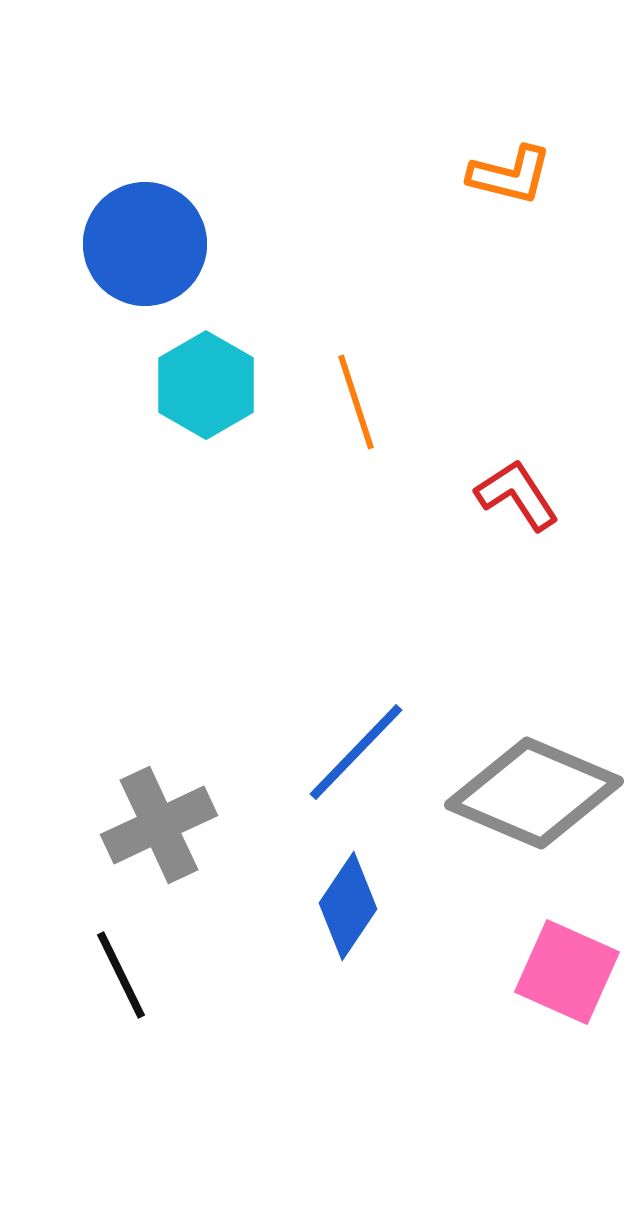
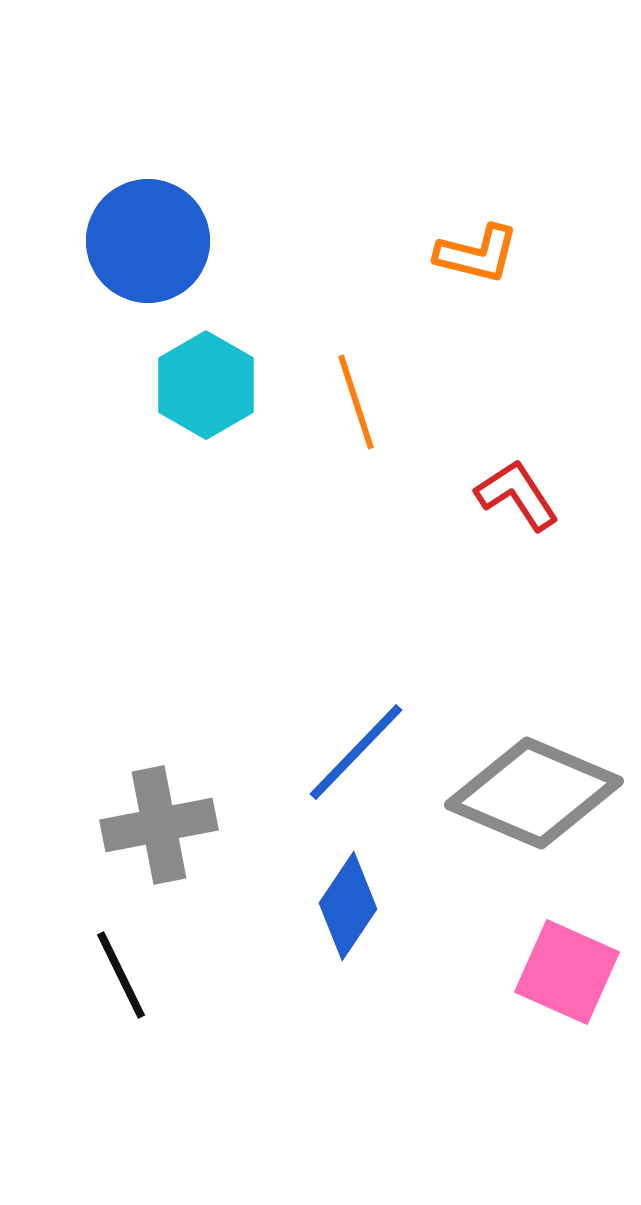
orange L-shape: moved 33 px left, 79 px down
blue circle: moved 3 px right, 3 px up
gray cross: rotated 14 degrees clockwise
